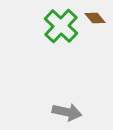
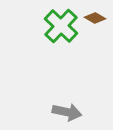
brown diamond: rotated 20 degrees counterclockwise
